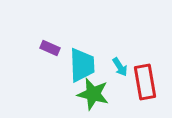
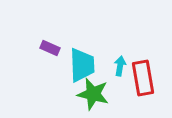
cyan arrow: moved 1 px up; rotated 138 degrees counterclockwise
red rectangle: moved 2 px left, 4 px up
